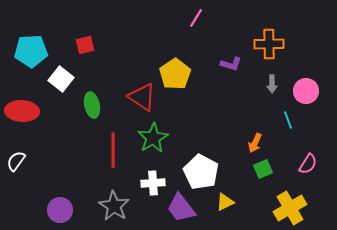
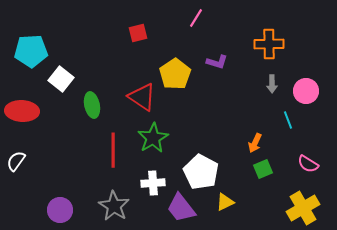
red square: moved 53 px right, 12 px up
purple L-shape: moved 14 px left, 2 px up
pink semicircle: rotated 90 degrees clockwise
yellow cross: moved 13 px right
